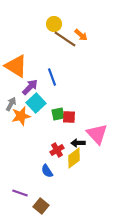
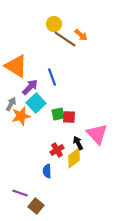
black arrow: rotated 64 degrees clockwise
blue semicircle: rotated 32 degrees clockwise
brown square: moved 5 px left
